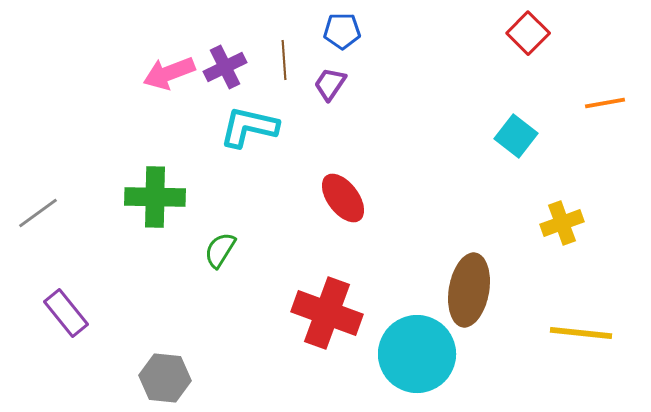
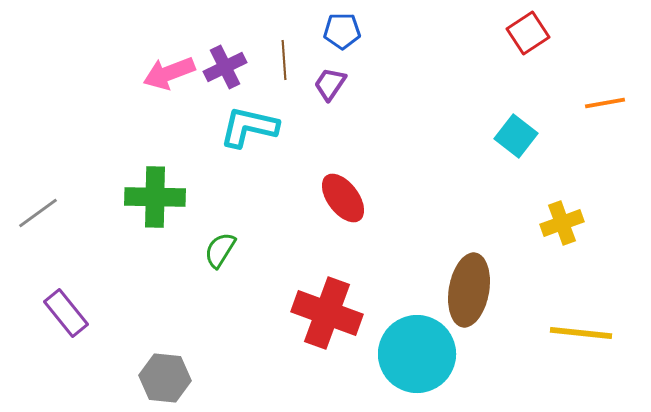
red square: rotated 12 degrees clockwise
